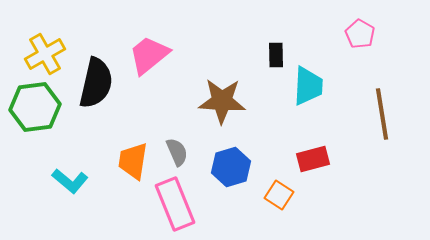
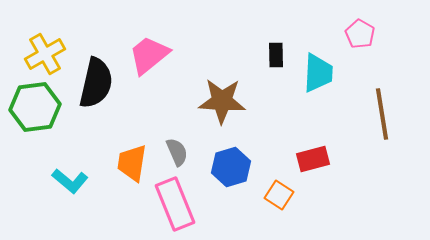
cyan trapezoid: moved 10 px right, 13 px up
orange trapezoid: moved 1 px left, 2 px down
